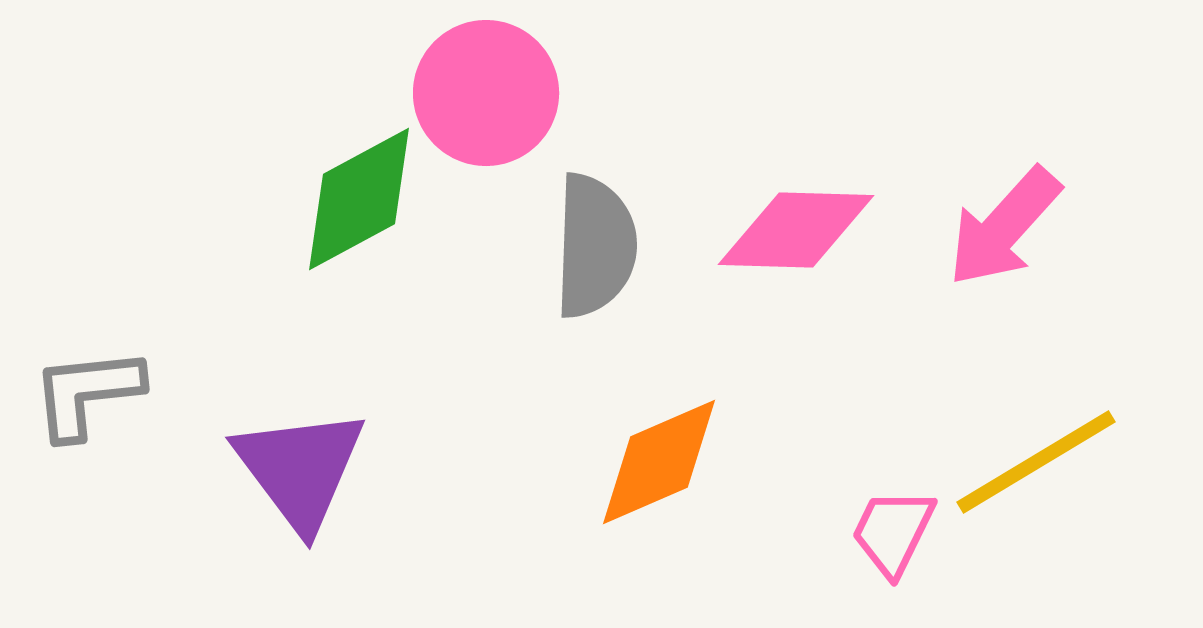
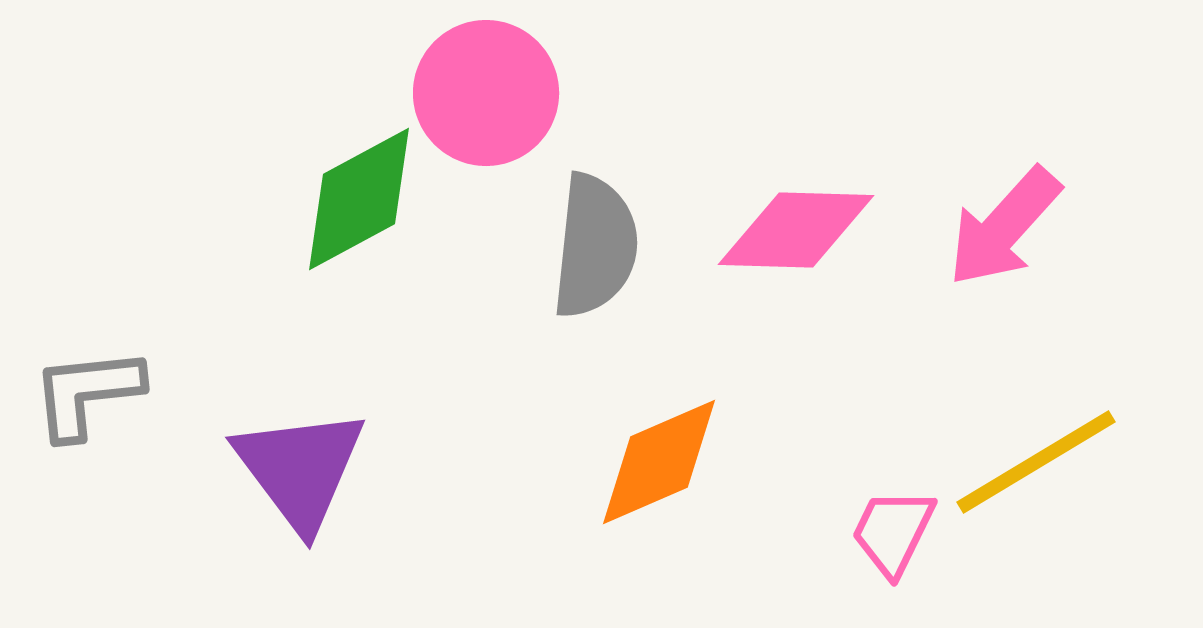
gray semicircle: rotated 4 degrees clockwise
